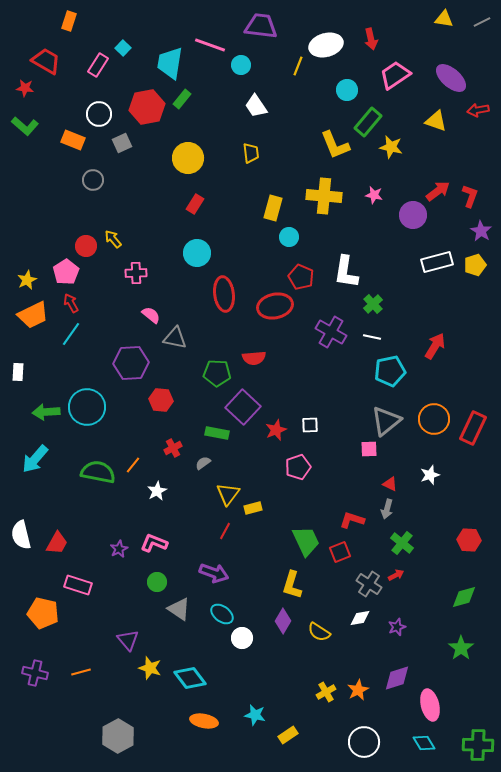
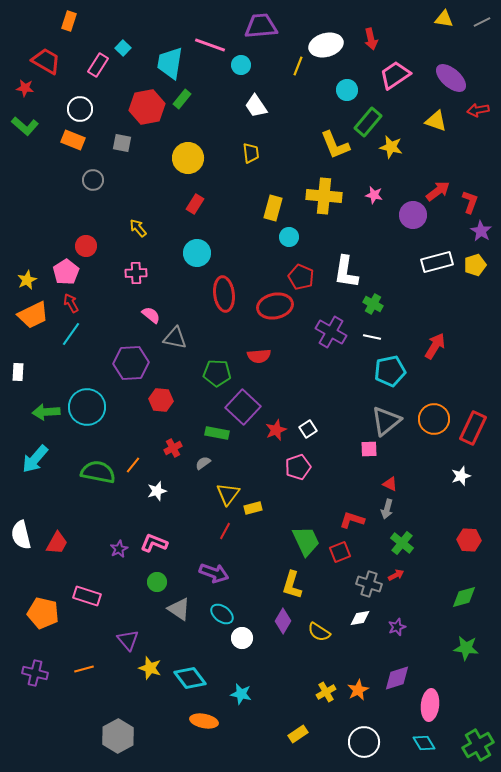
purple trapezoid at (261, 26): rotated 12 degrees counterclockwise
white circle at (99, 114): moved 19 px left, 5 px up
gray square at (122, 143): rotated 36 degrees clockwise
red L-shape at (470, 196): moved 6 px down
yellow arrow at (113, 239): moved 25 px right, 11 px up
green cross at (373, 304): rotated 18 degrees counterclockwise
red semicircle at (254, 358): moved 5 px right, 2 px up
white square at (310, 425): moved 2 px left, 4 px down; rotated 30 degrees counterclockwise
white star at (430, 475): moved 31 px right, 1 px down
white star at (157, 491): rotated 12 degrees clockwise
gray cross at (369, 584): rotated 15 degrees counterclockwise
pink rectangle at (78, 585): moved 9 px right, 11 px down
green star at (461, 648): moved 5 px right; rotated 30 degrees counterclockwise
orange line at (81, 672): moved 3 px right, 3 px up
pink ellipse at (430, 705): rotated 20 degrees clockwise
cyan star at (255, 715): moved 14 px left, 21 px up
yellow rectangle at (288, 735): moved 10 px right, 1 px up
green cross at (478, 745): rotated 32 degrees counterclockwise
